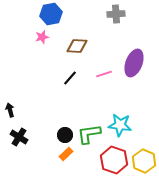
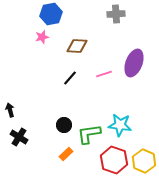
black circle: moved 1 px left, 10 px up
